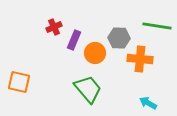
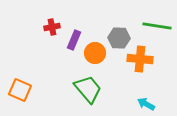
red cross: moved 2 px left; rotated 14 degrees clockwise
orange square: moved 1 px right, 8 px down; rotated 10 degrees clockwise
cyan arrow: moved 2 px left, 1 px down
